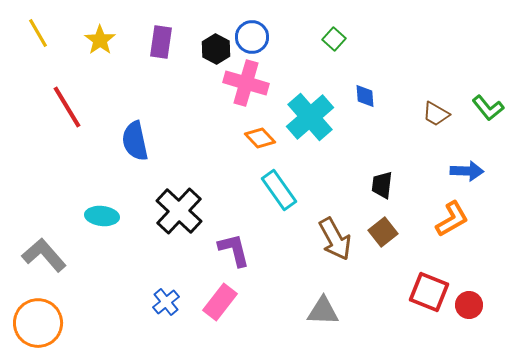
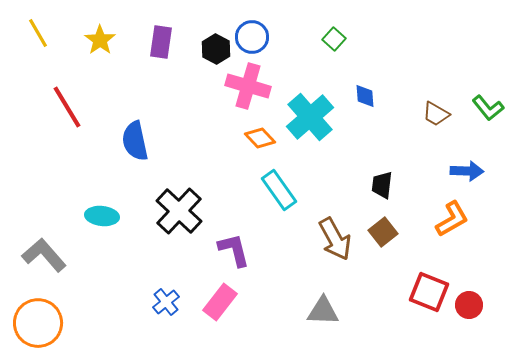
pink cross: moved 2 px right, 3 px down
